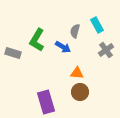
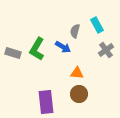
green L-shape: moved 9 px down
brown circle: moved 1 px left, 2 px down
purple rectangle: rotated 10 degrees clockwise
